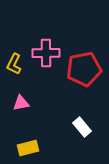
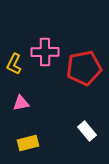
pink cross: moved 1 px left, 1 px up
red pentagon: moved 1 px up
white rectangle: moved 5 px right, 4 px down
yellow rectangle: moved 5 px up
